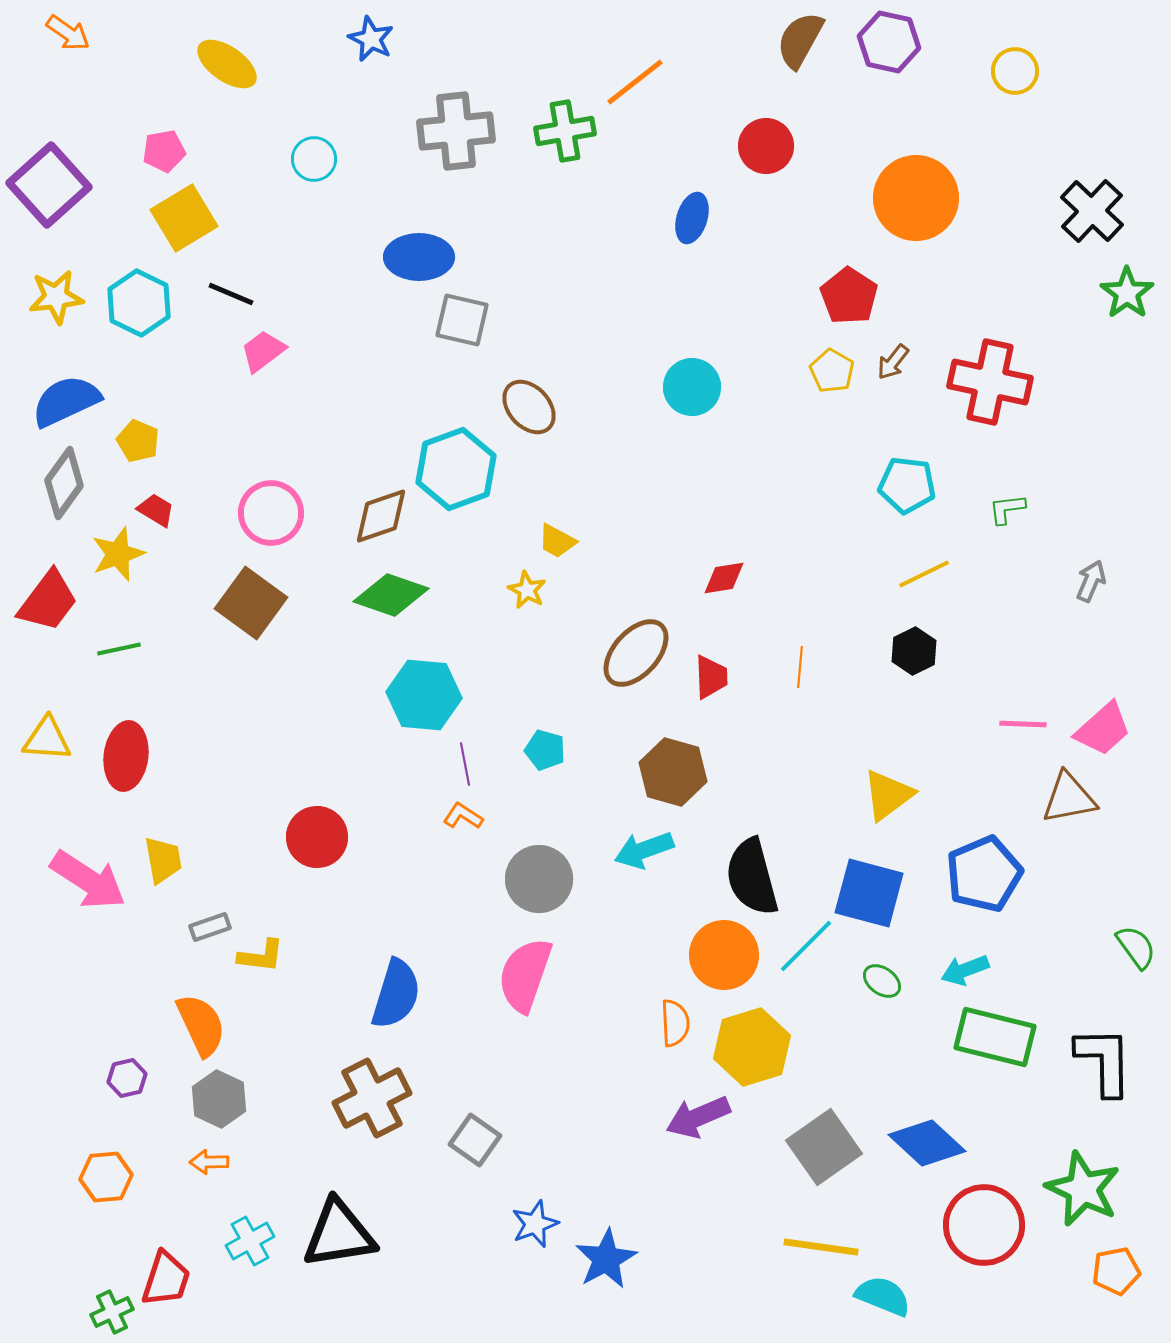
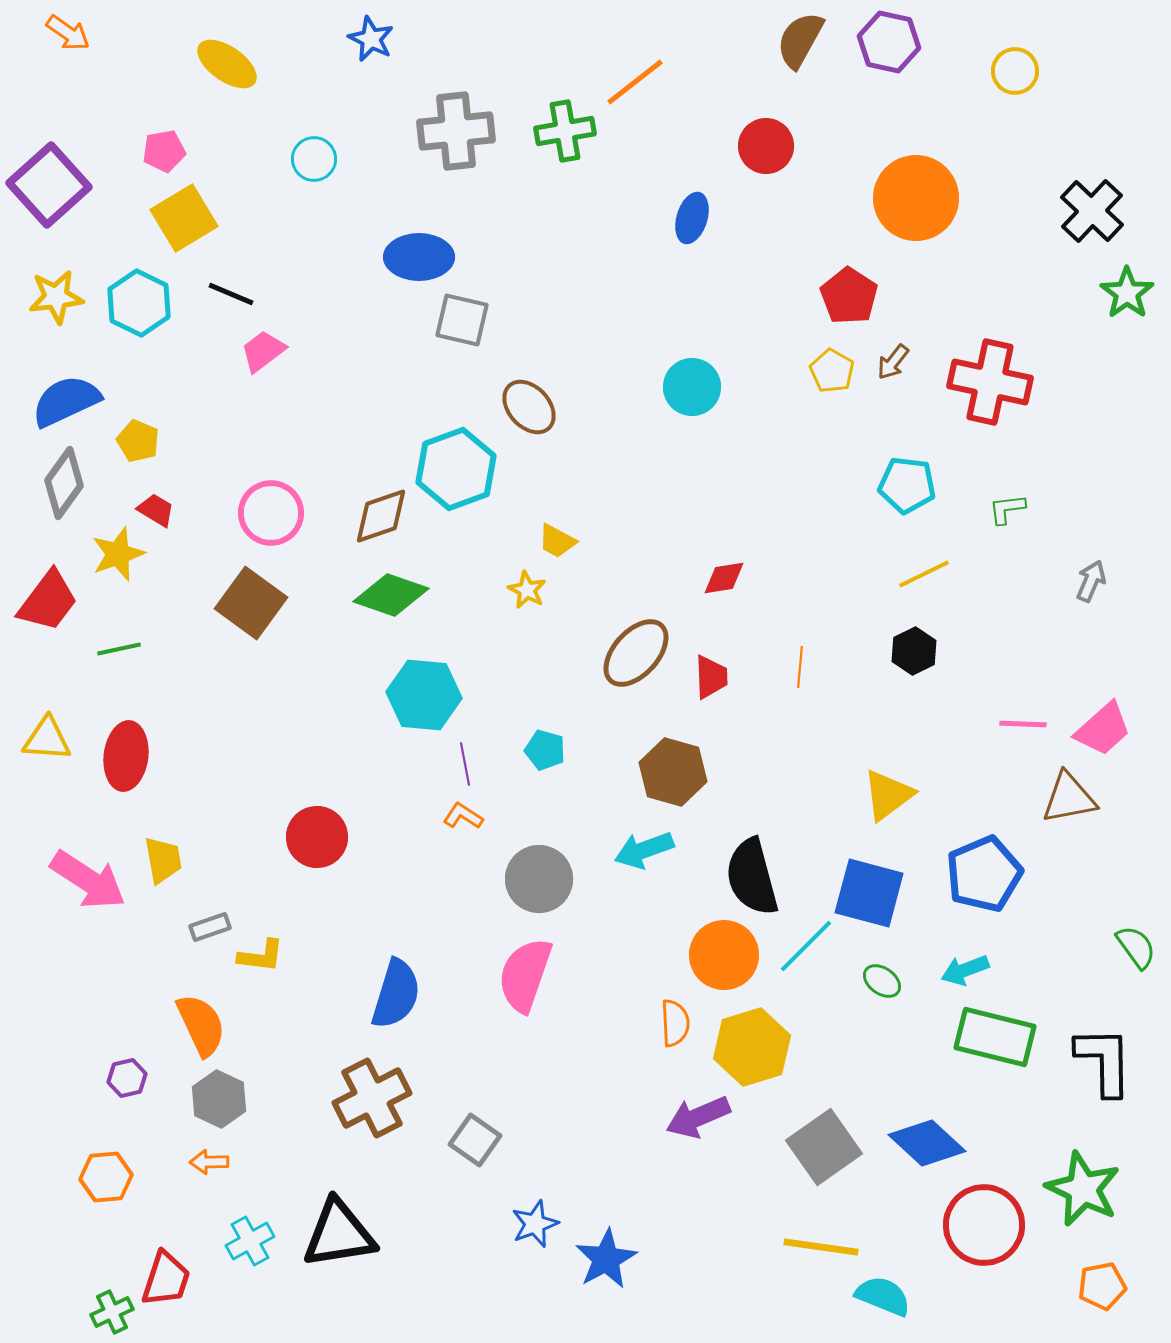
orange pentagon at (1116, 1271): moved 14 px left, 15 px down
